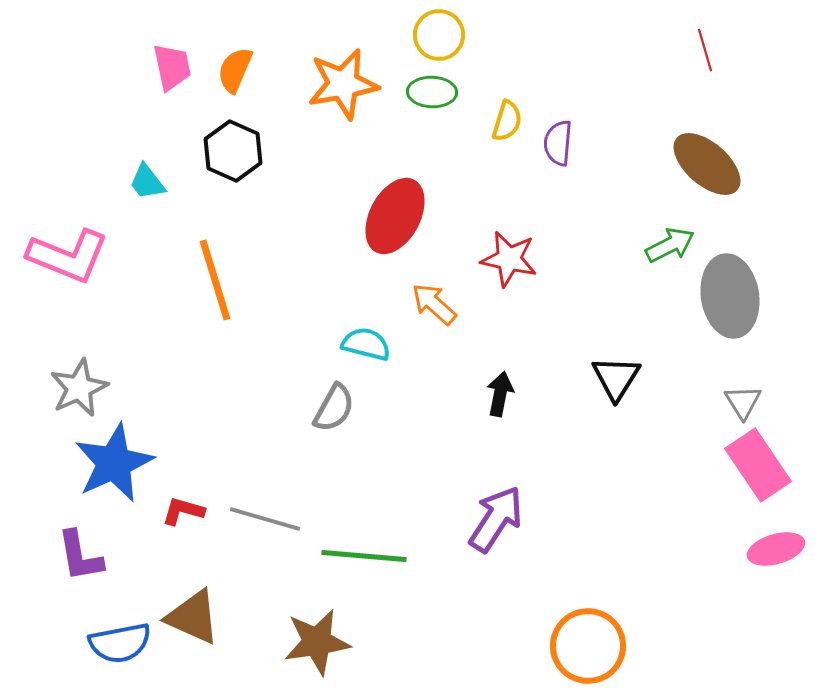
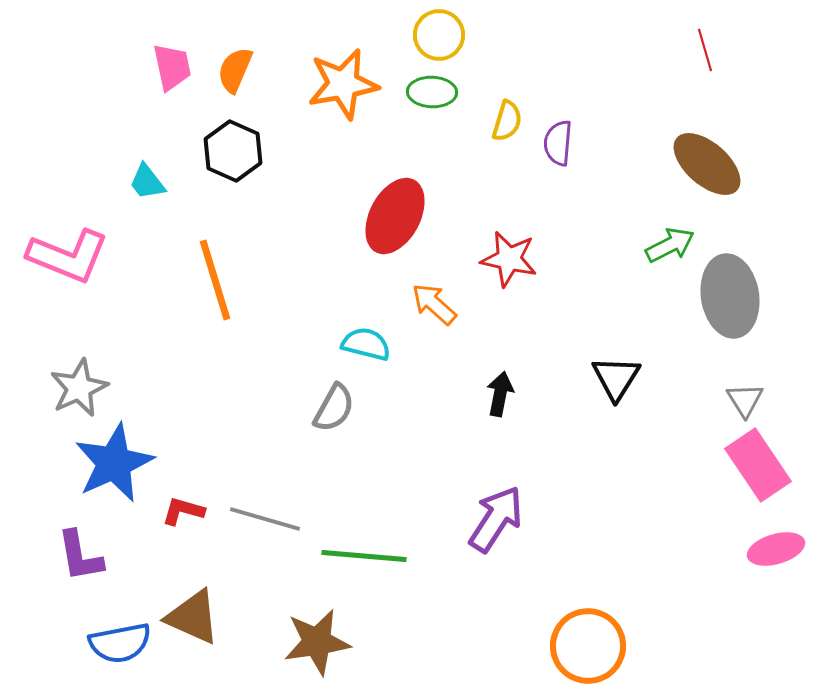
gray triangle: moved 2 px right, 2 px up
